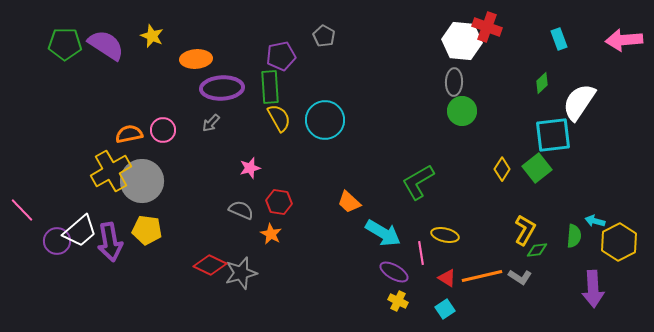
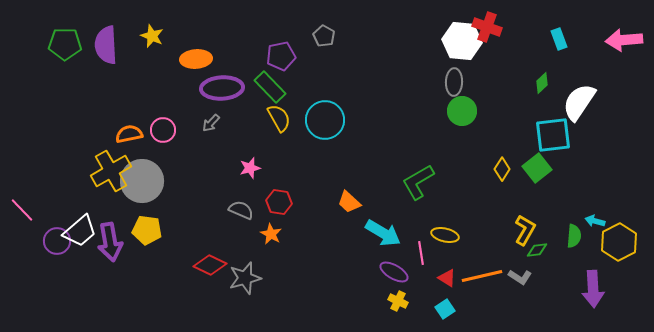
purple semicircle at (106, 45): rotated 126 degrees counterclockwise
green rectangle at (270, 87): rotated 40 degrees counterclockwise
gray star at (241, 273): moved 4 px right, 5 px down
